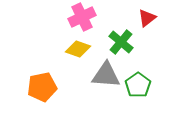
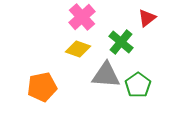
pink cross: rotated 16 degrees counterclockwise
